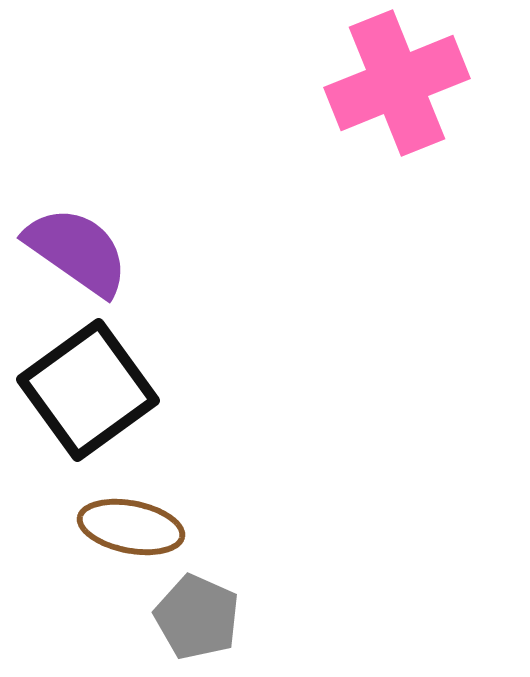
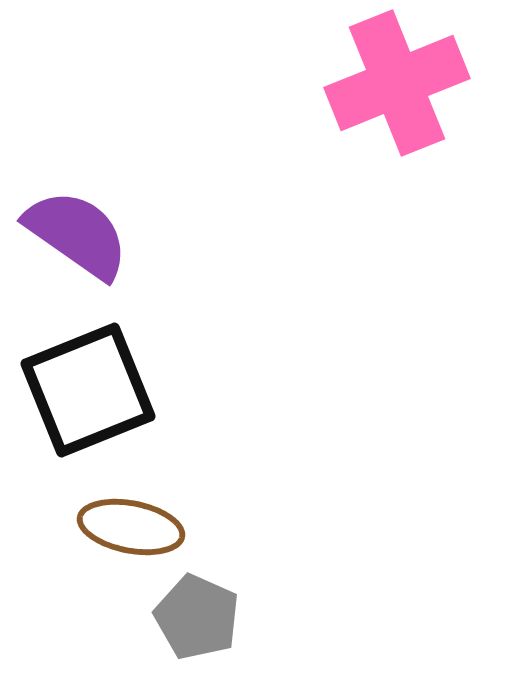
purple semicircle: moved 17 px up
black square: rotated 14 degrees clockwise
